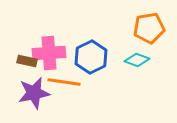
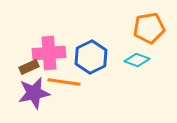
brown rectangle: moved 2 px right, 6 px down; rotated 36 degrees counterclockwise
